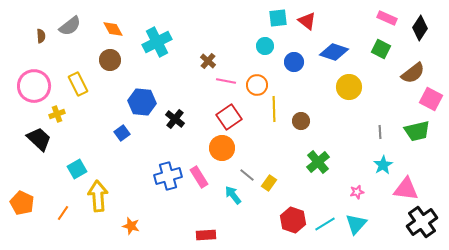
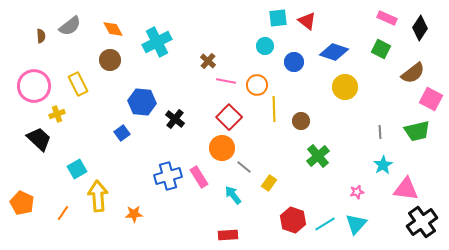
yellow circle at (349, 87): moved 4 px left
red square at (229, 117): rotated 10 degrees counterclockwise
green cross at (318, 162): moved 6 px up
gray line at (247, 175): moved 3 px left, 8 px up
orange star at (131, 226): moved 3 px right, 12 px up; rotated 18 degrees counterclockwise
red rectangle at (206, 235): moved 22 px right
